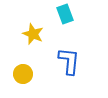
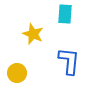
cyan rectangle: rotated 24 degrees clockwise
yellow circle: moved 6 px left, 1 px up
